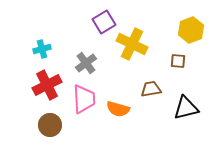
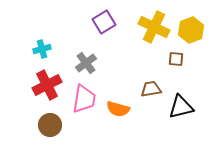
yellow cross: moved 22 px right, 17 px up
brown square: moved 2 px left, 2 px up
pink trapezoid: rotated 12 degrees clockwise
black triangle: moved 5 px left, 1 px up
